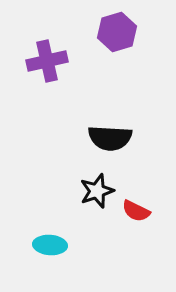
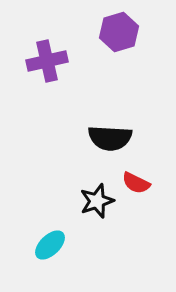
purple hexagon: moved 2 px right
black star: moved 10 px down
red semicircle: moved 28 px up
cyan ellipse: rotated 48 degrees counterclockwise
